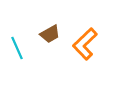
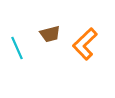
brown trapezoid: rotated 15 degrees clockwise
